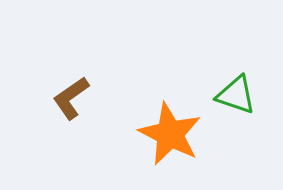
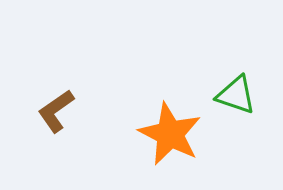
brown L-shape: moved 15 px left, 13 px down
